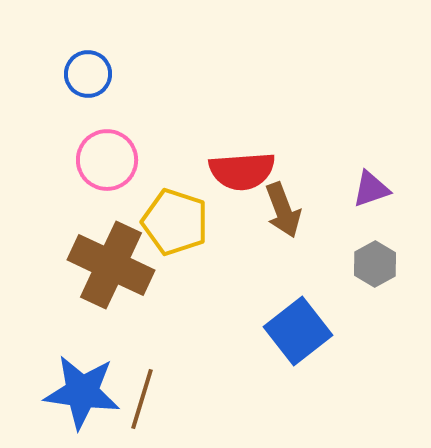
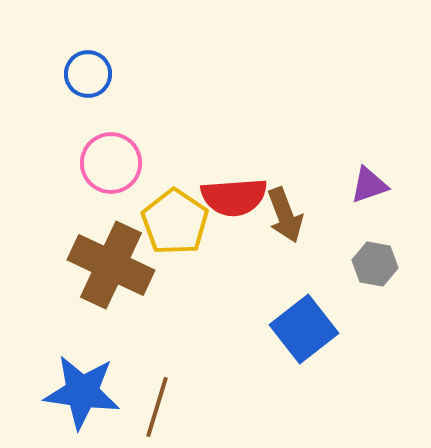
pink circle: moved 4 px right, 3 px down
red semicircle: moved 8 px left, 26 px down
purple triangle: moved 2 px left, 4 px up
brown arrow: moved 2 px right, 5 px down
yellow pentagon: rotated 16 degrees clockwise
gray hexagon: rotated 21 degrees counterclockwise
blue square: moved 6 px right, 2 px up
brown line: moved 15 px right, 8 px down
